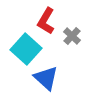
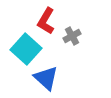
gray cross: rotated 18 degrees clockwise
